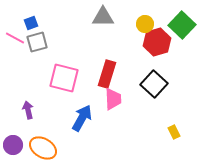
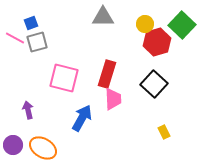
yellow rectangle: moved 10 px left
